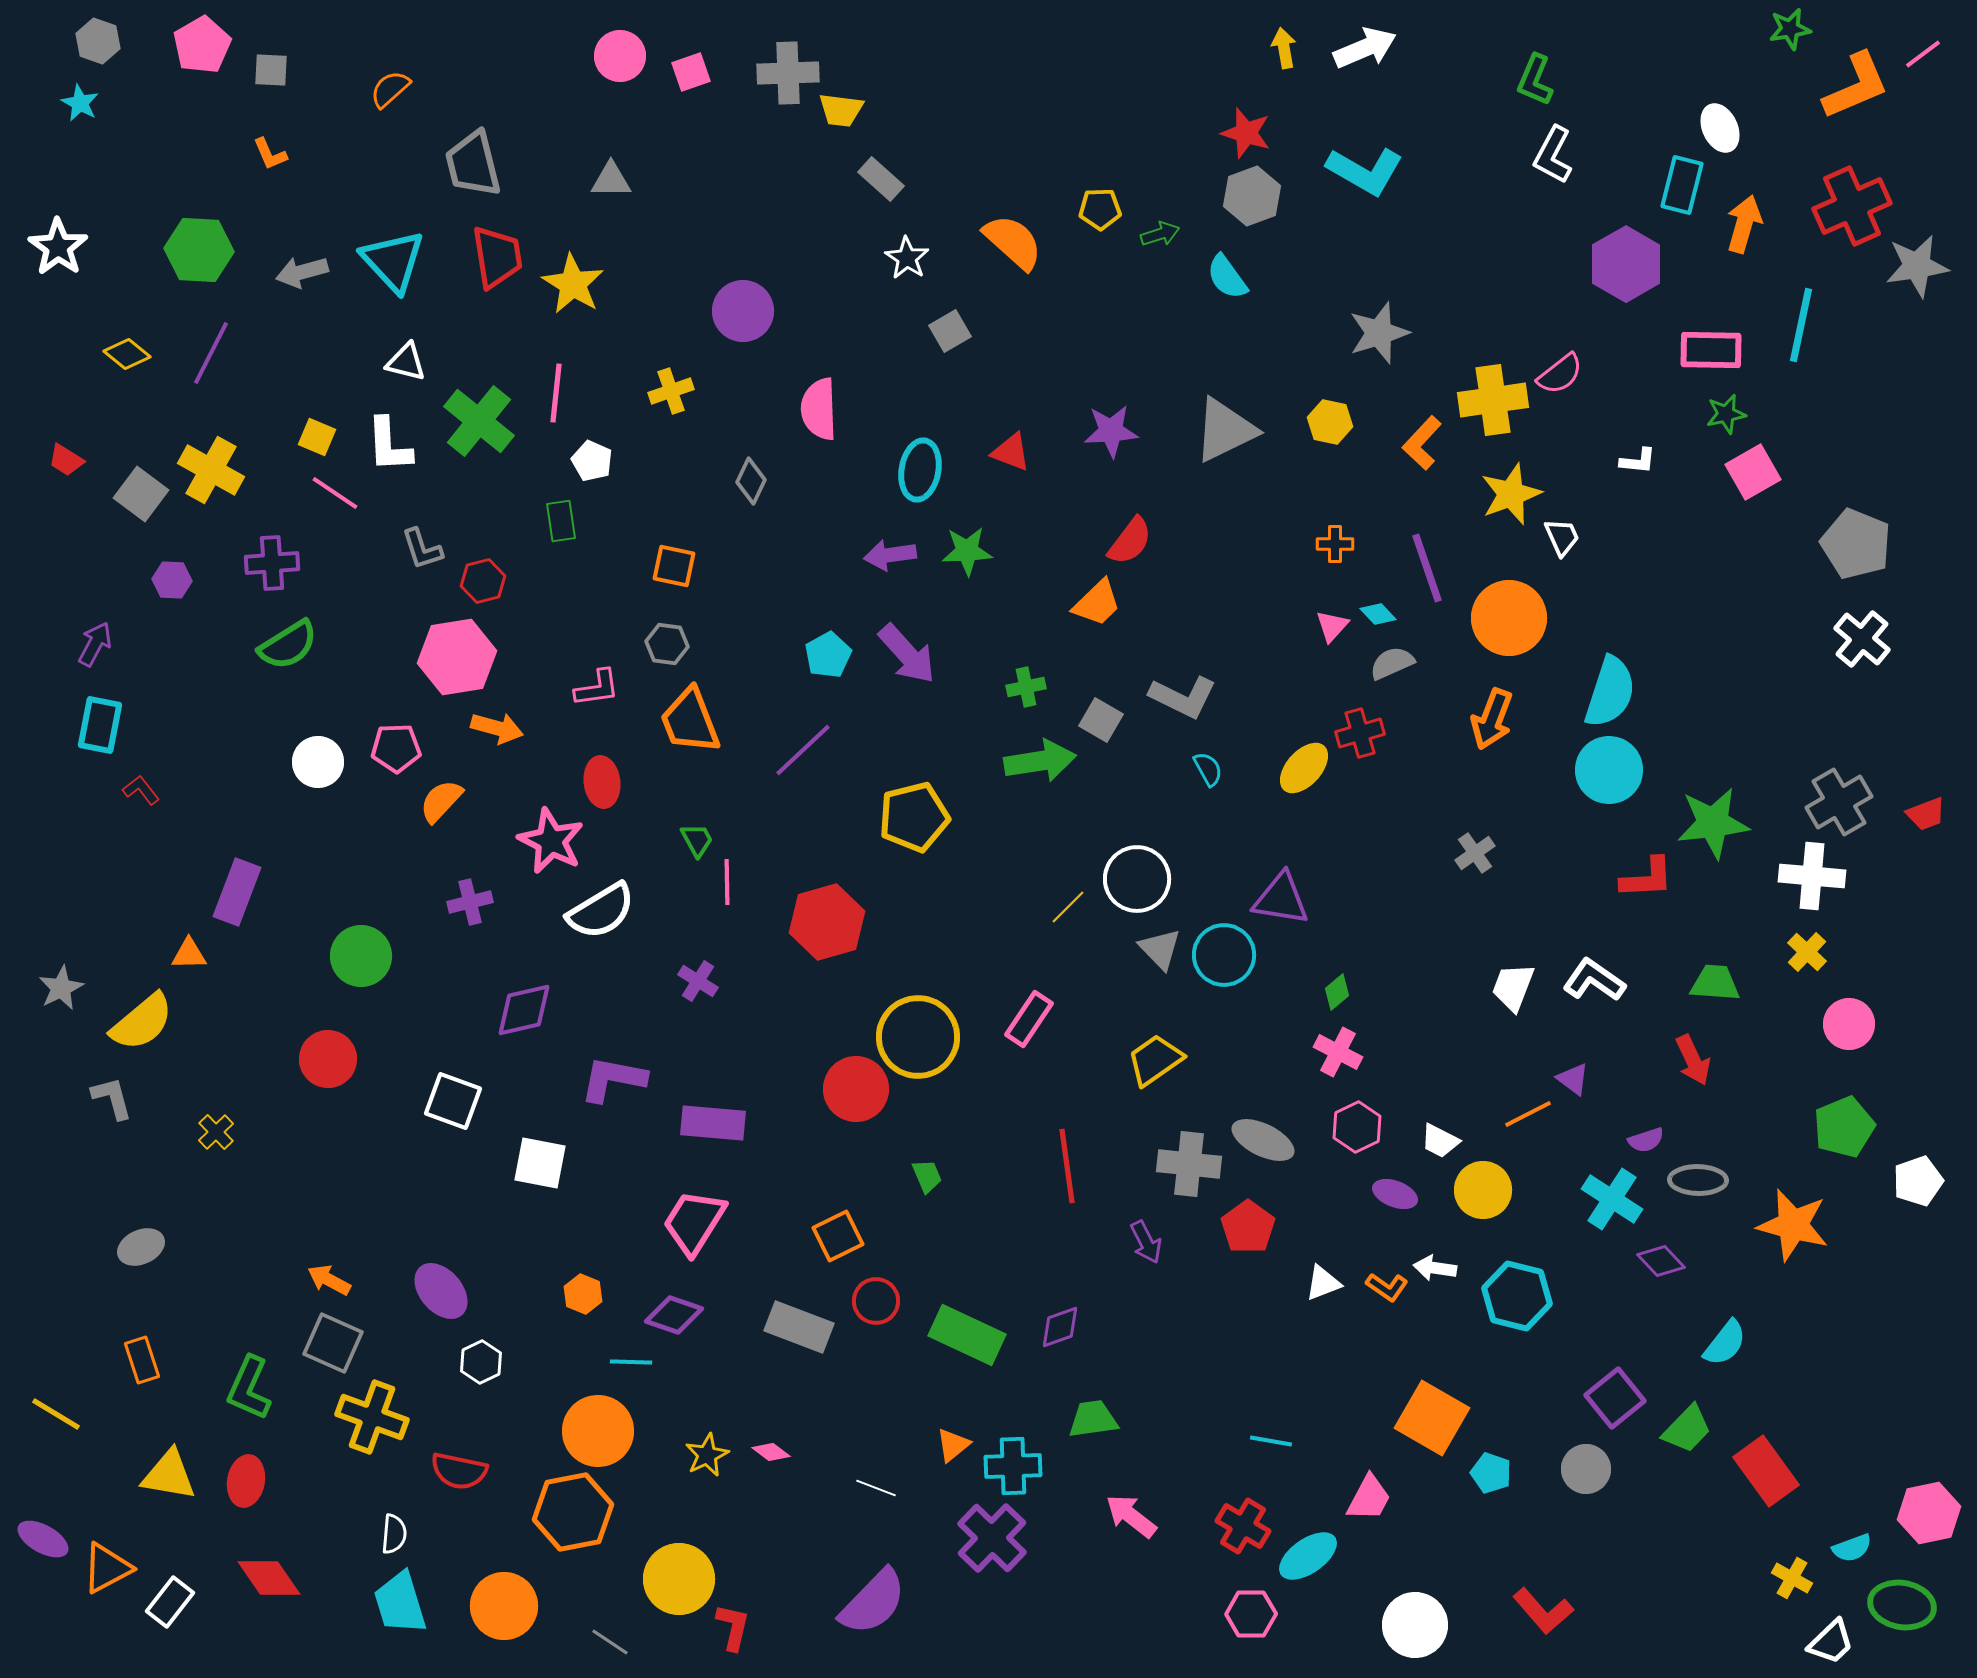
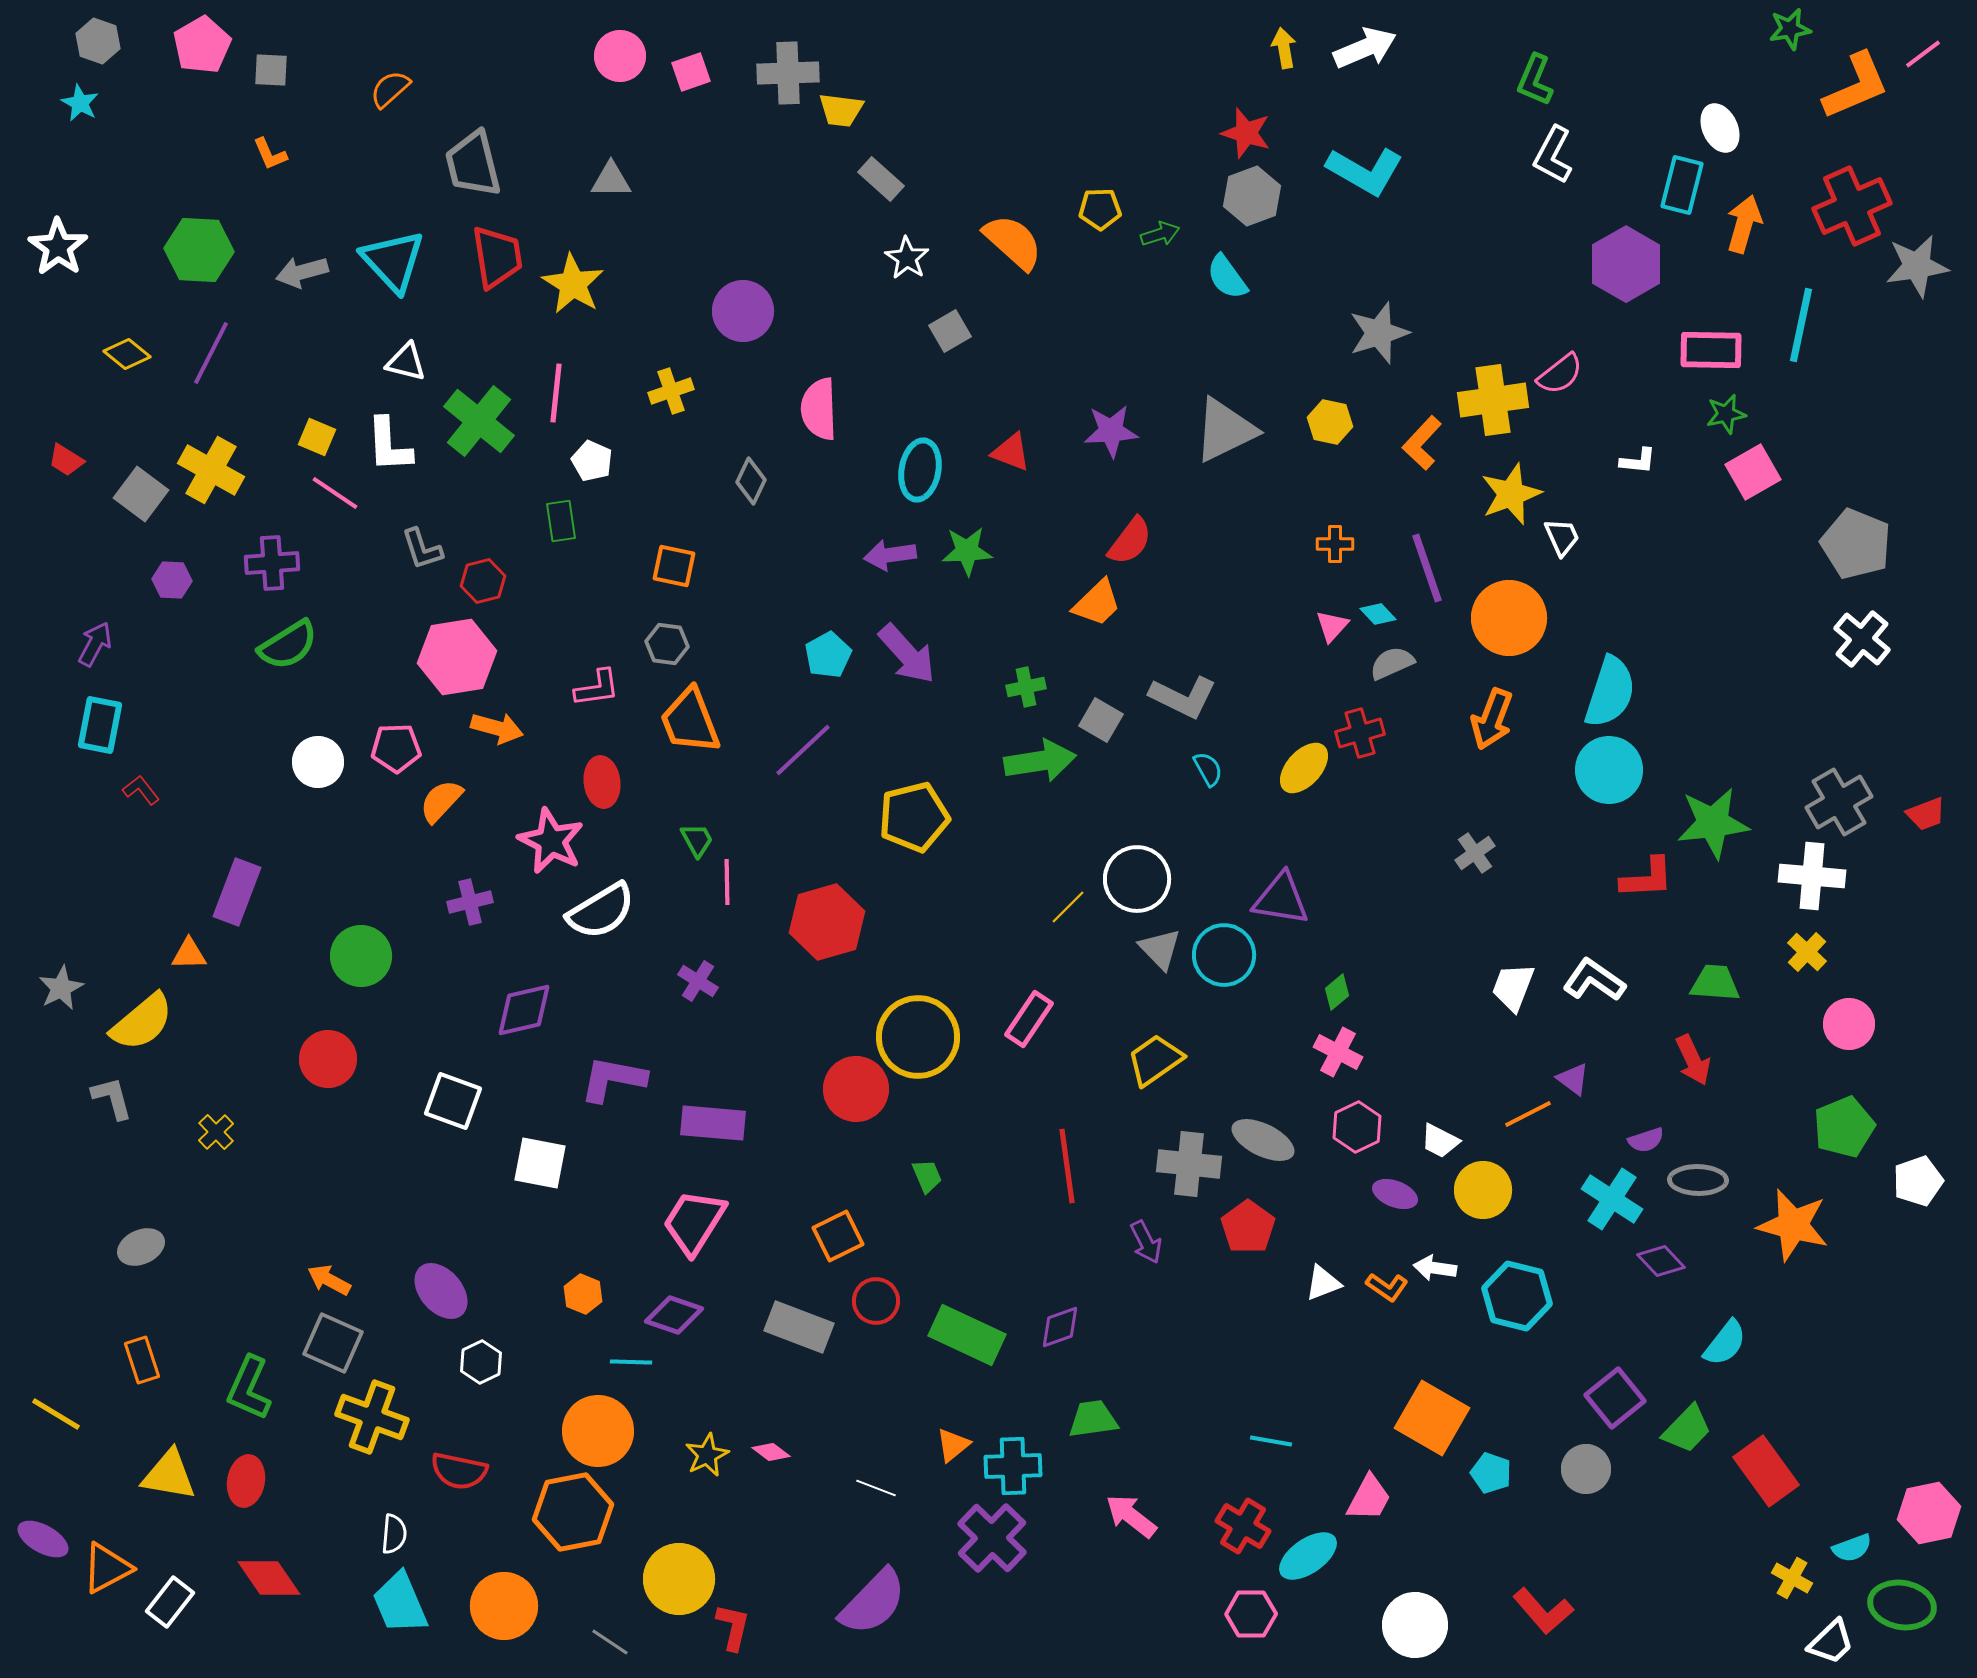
cyan trapezoid at (400, 1603): rotated 6 degrees counterclockwise
